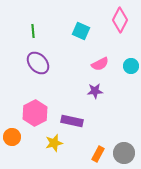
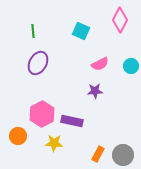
purple ellipse: rotated 70 degrees clockwise
pink hexagon: moved 7 px right, 1 px down
orange circle: moved 6 px right, 1 px up
yellow star: rotated 18 degrees clockwise
gray circle: moved 1 px left, 2 px down
